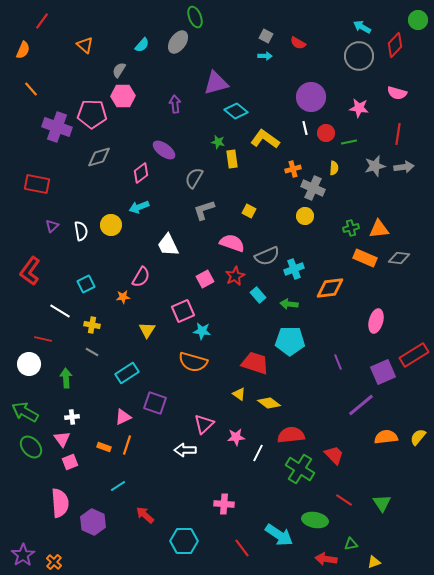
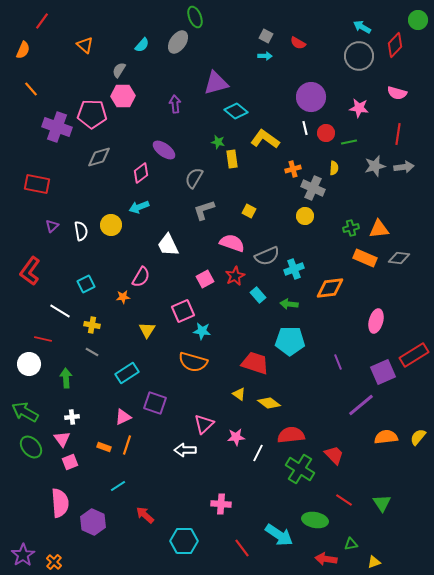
pink cross at (224, 504): moved 3 px left
